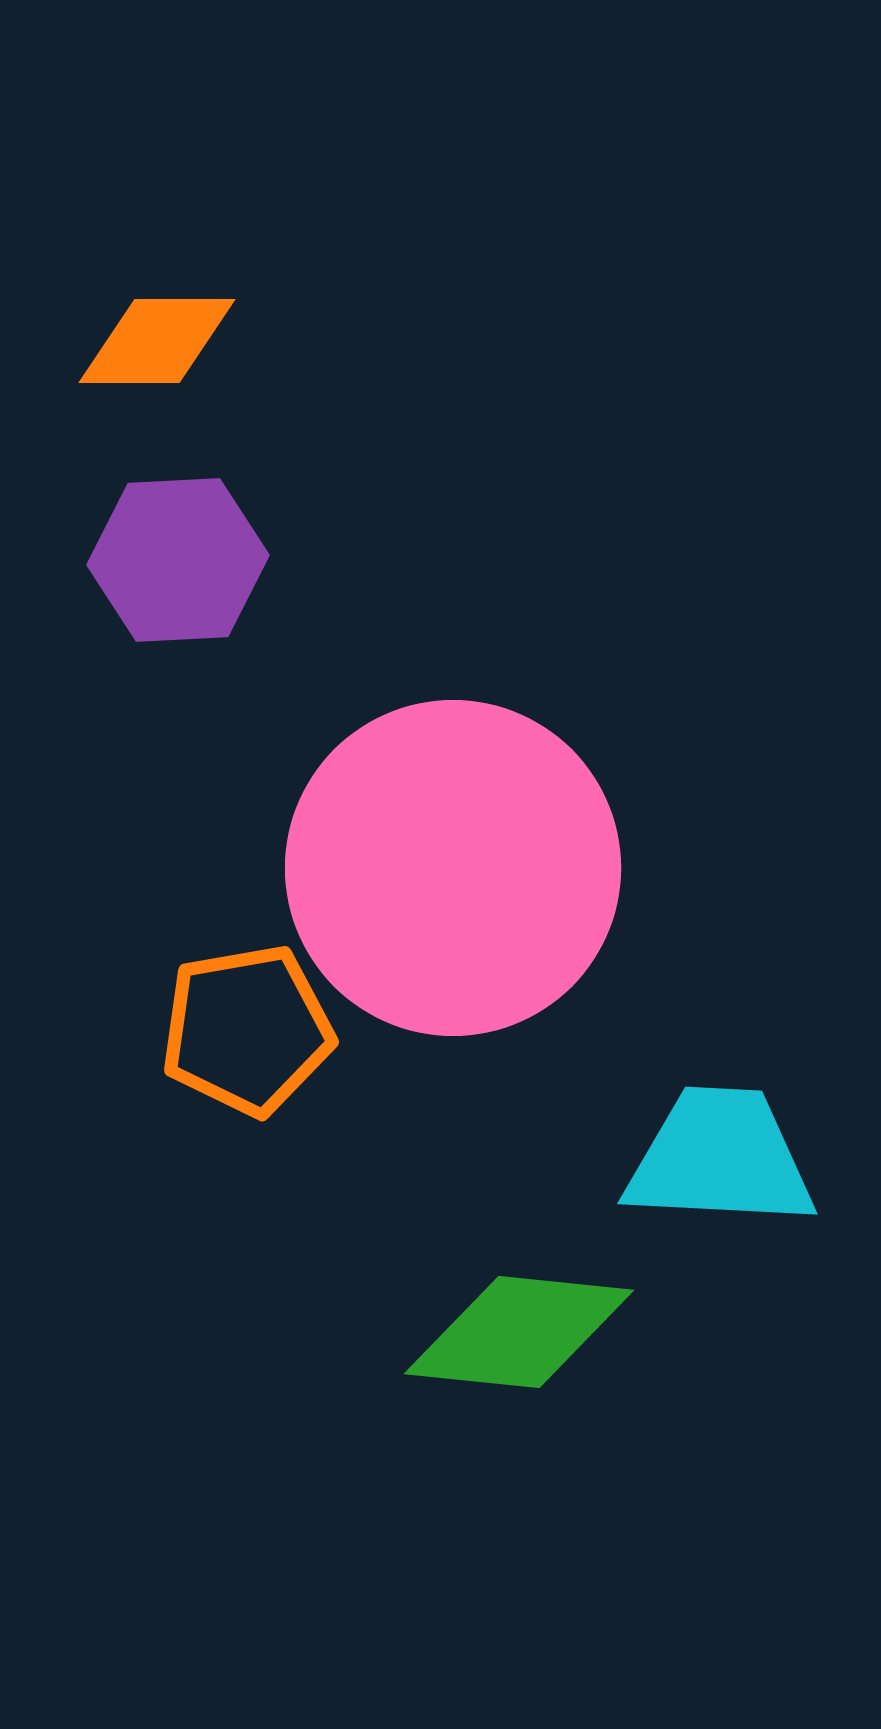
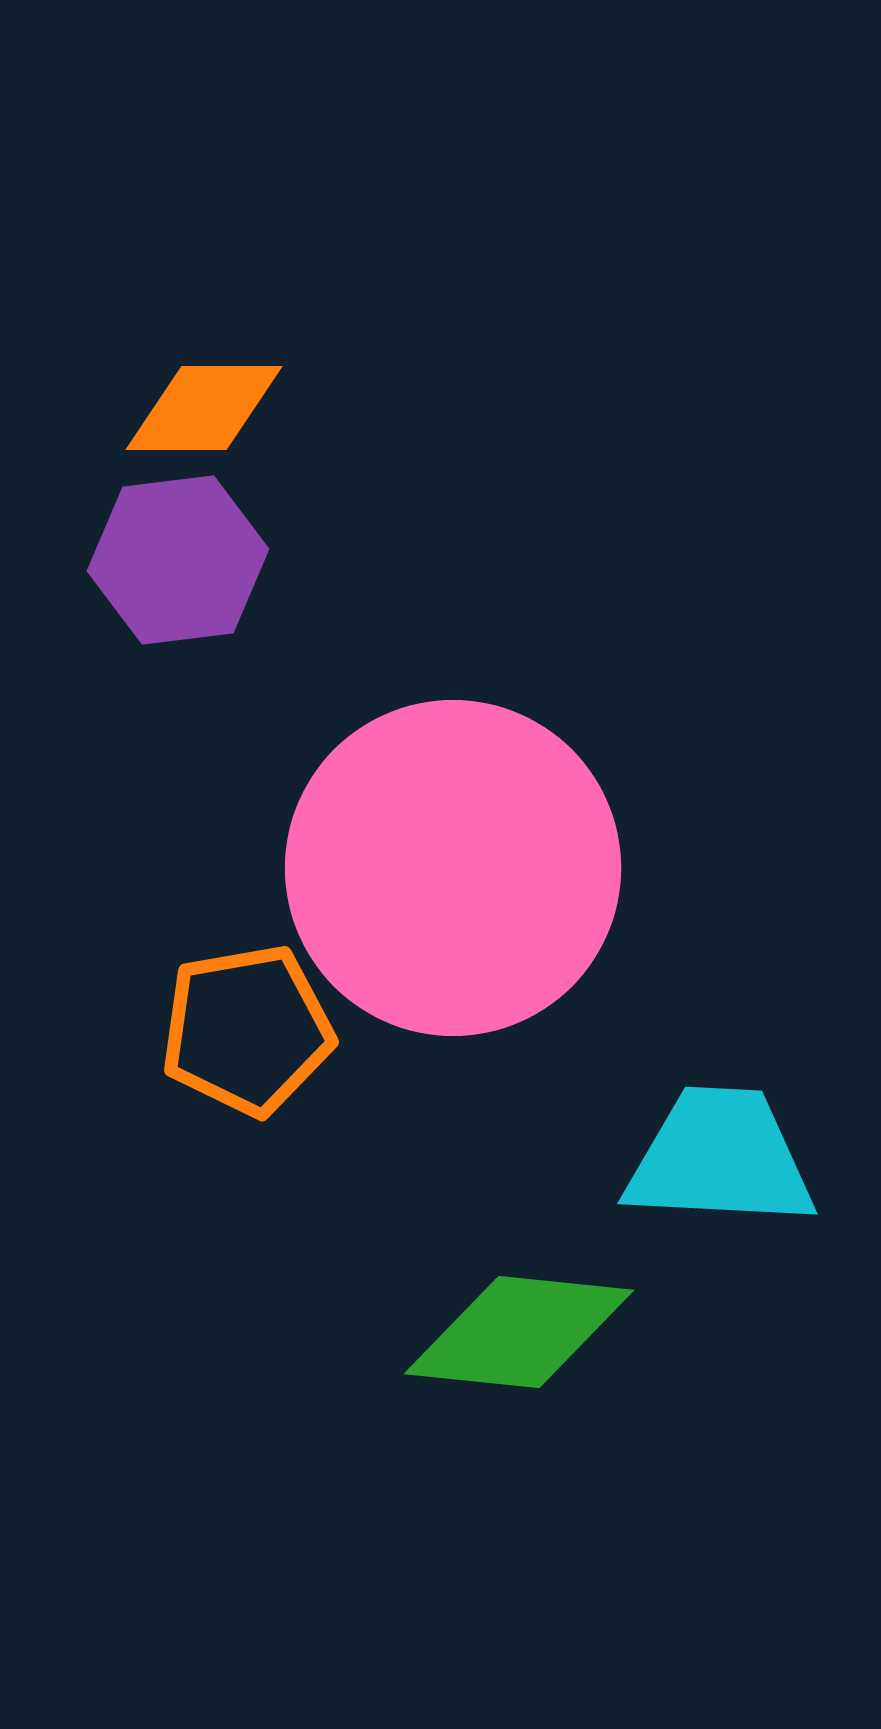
orange diamond: moved 47 px right, 67 px down
purple hexagon: rotated 4 degrees counterclockwise
